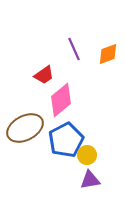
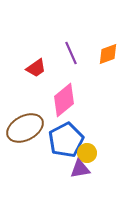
purple line: moved 3 px left, 4 px down
red trapezoid: moved 8 px left, 7 px up
pink diamond: moved 3 px right
yellow circle: moved 2 px up
purple triangle: moved 10 px left, 11 px up
